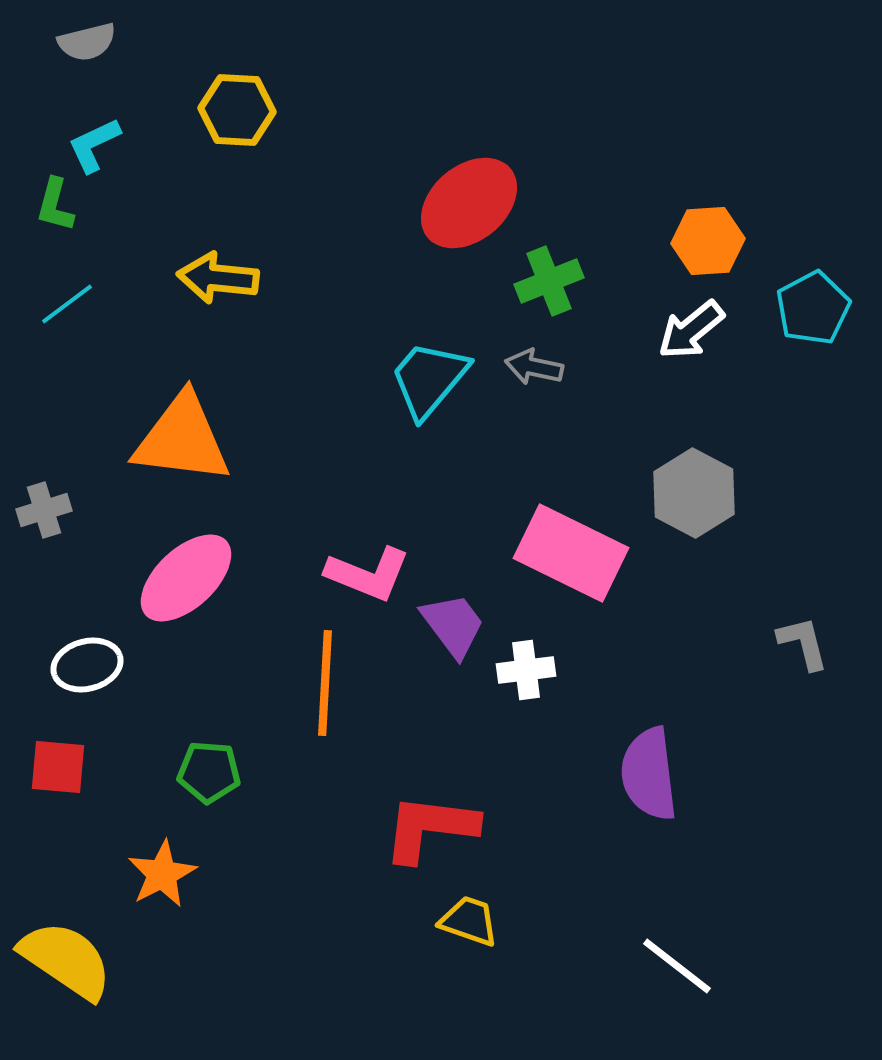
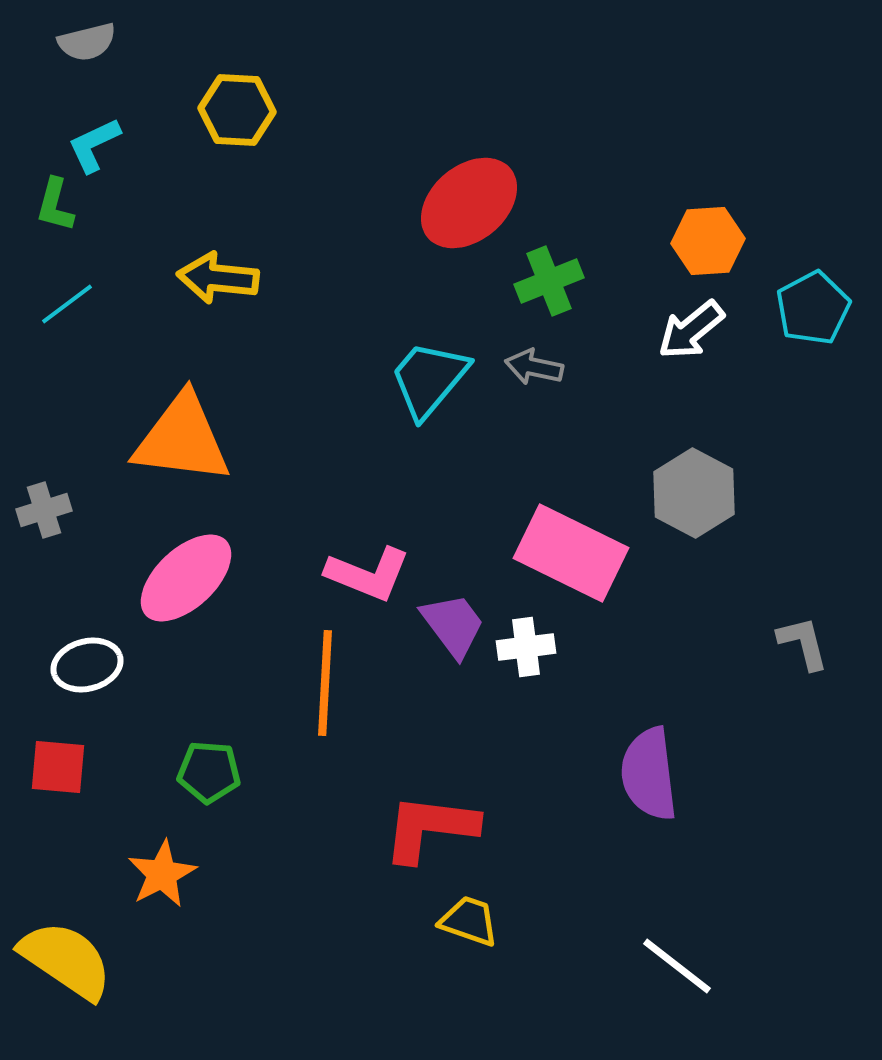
white cross: moved 23 px up
